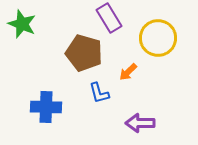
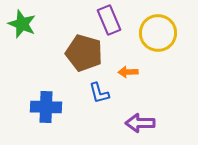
purple rectangle: moved 2 px down; rotated 8 degrees clockwise
yellow circle: moved 5 px up
orange arrow: rotated 42 degrees clockwise
